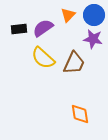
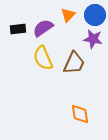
blue circle: moved 1 px right
black rectangle: moved 1 px left
yellow semicircle: rotated 25 degrees clockwise
